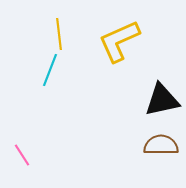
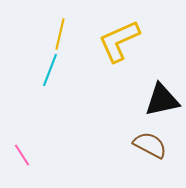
yellow line: moved 1 px right; rotated 20 degrees clockwise
brown semicircle: moved 11 px left; rotated 28 degrees clockwise
